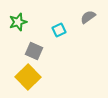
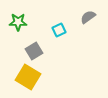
green star: rotated 18 degrees clockwise
gray square: rotated 36 degrees clockwise
yellow square: rotated 15 degrees counterclockwise
